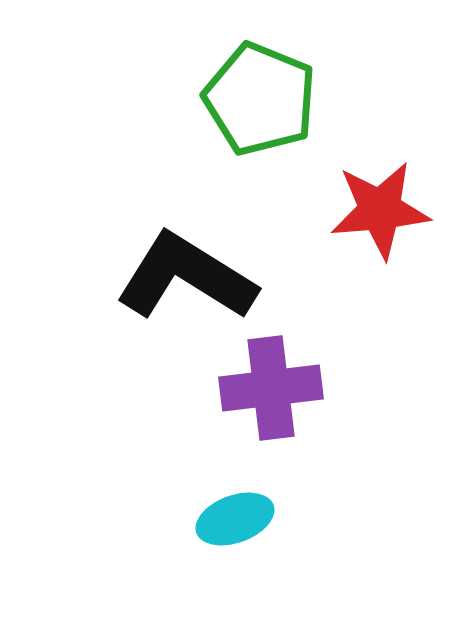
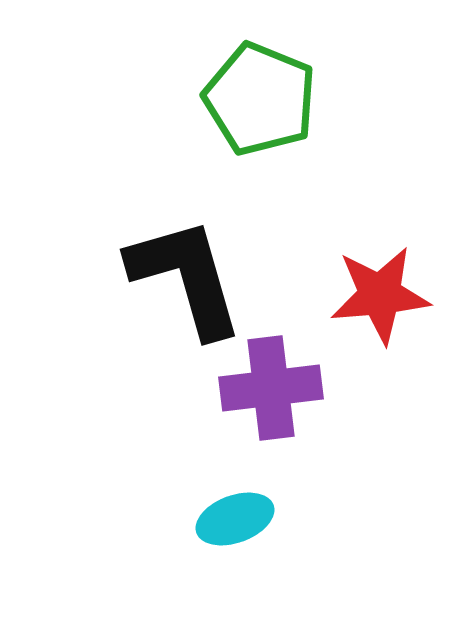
red star: moved 85 px down
black L-shape: rotated 42 degrees clockwise
